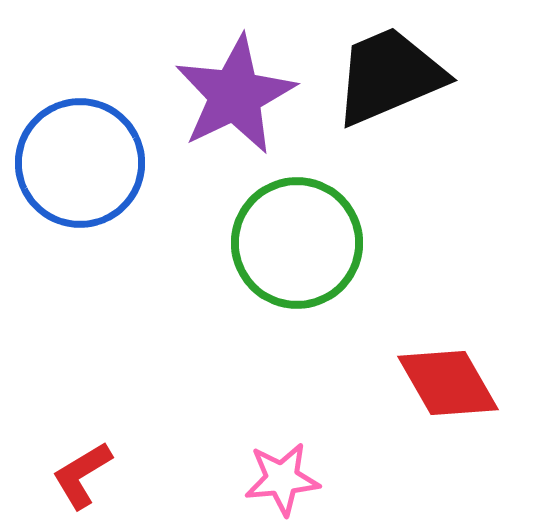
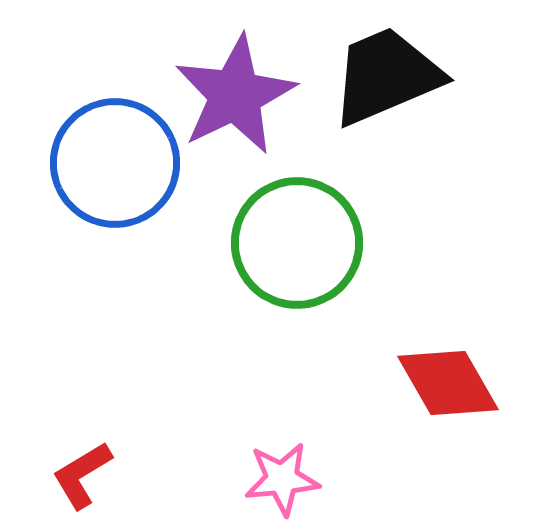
black trapezoid: moved 3 px left
blue circle: moved 35 px right
